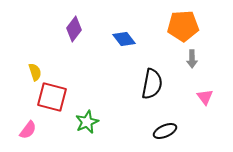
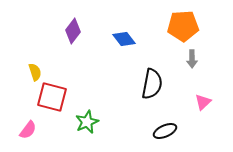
purple diamond: moved 1 px left, 2 px down
pink triangle: moved 2 px left, 5 px down; rotated 24 degrees clockwise
